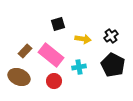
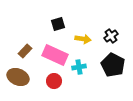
pink rectangle: moved 4 px right; rotated 15 degrees counterclockwise
brown ellipse: moved 1 px left
